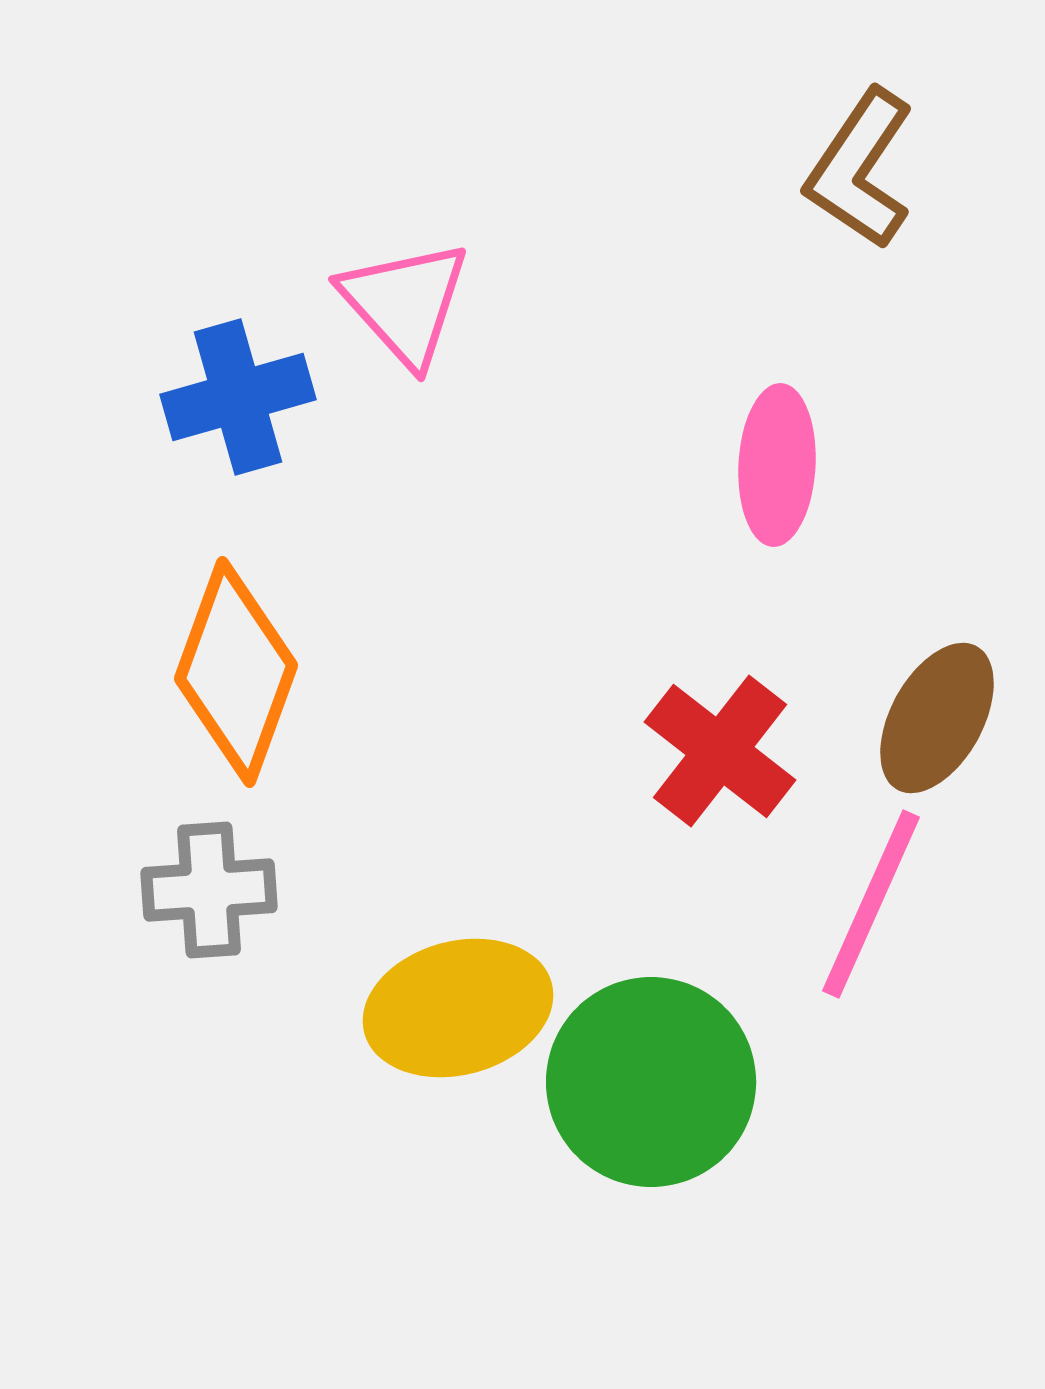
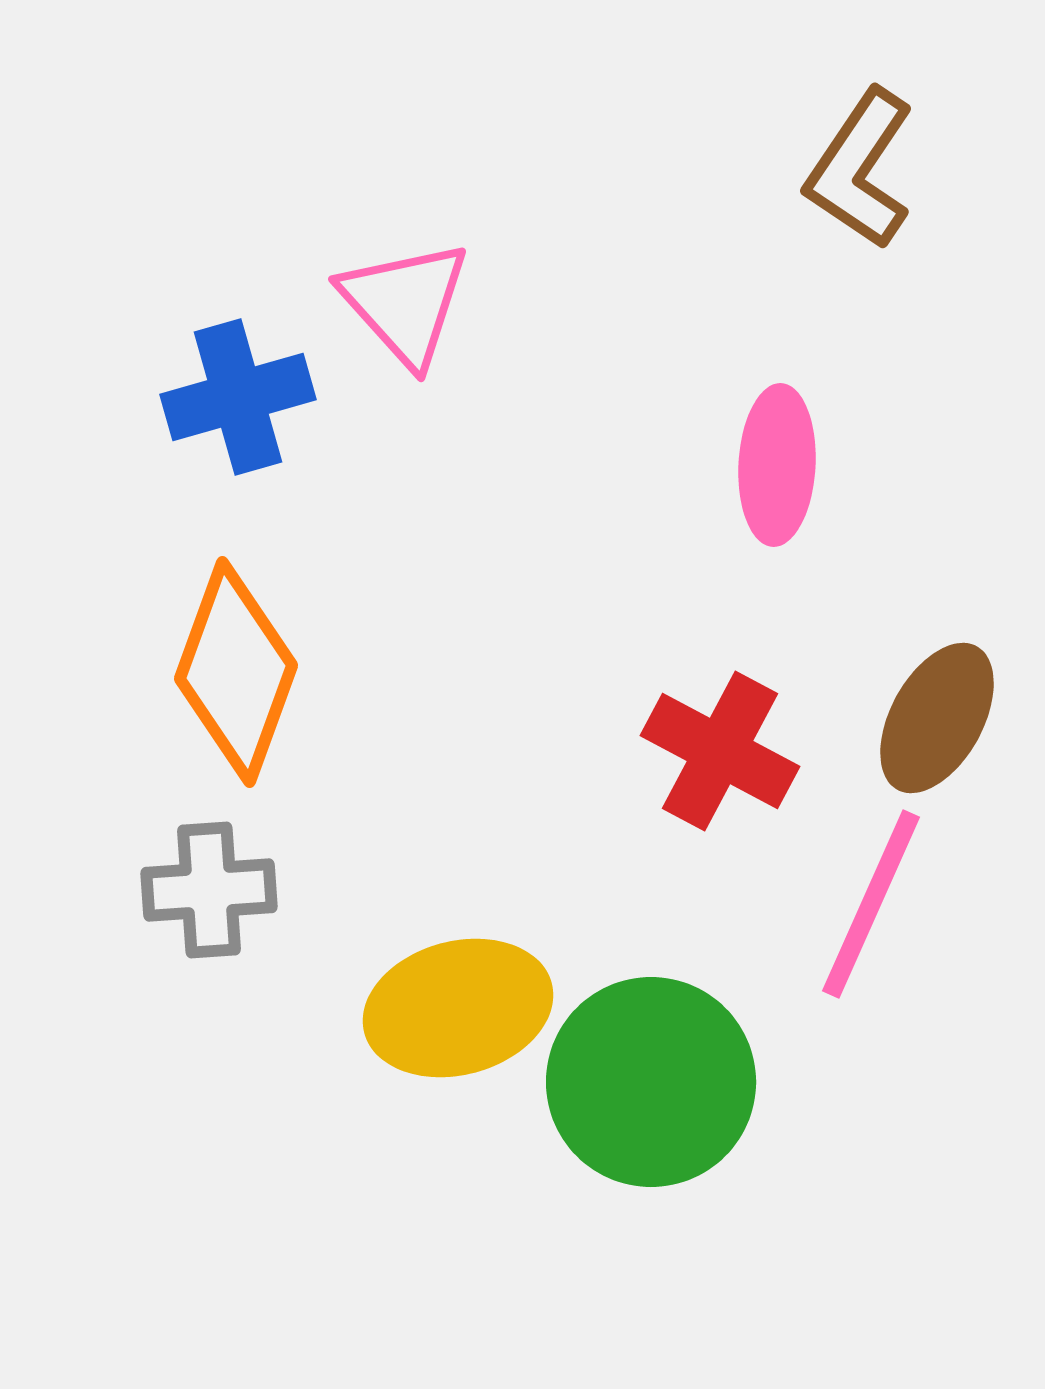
red cross: rotated 10 degrees counterclockwise
